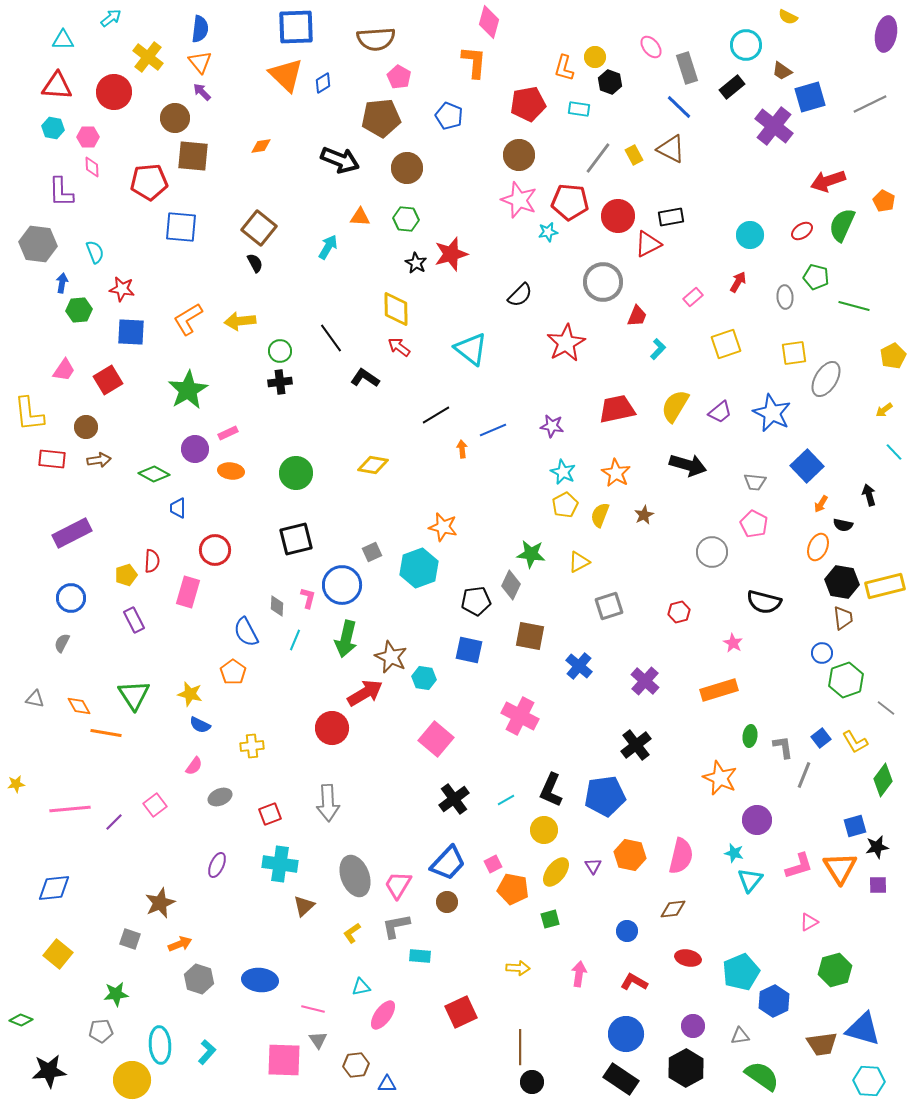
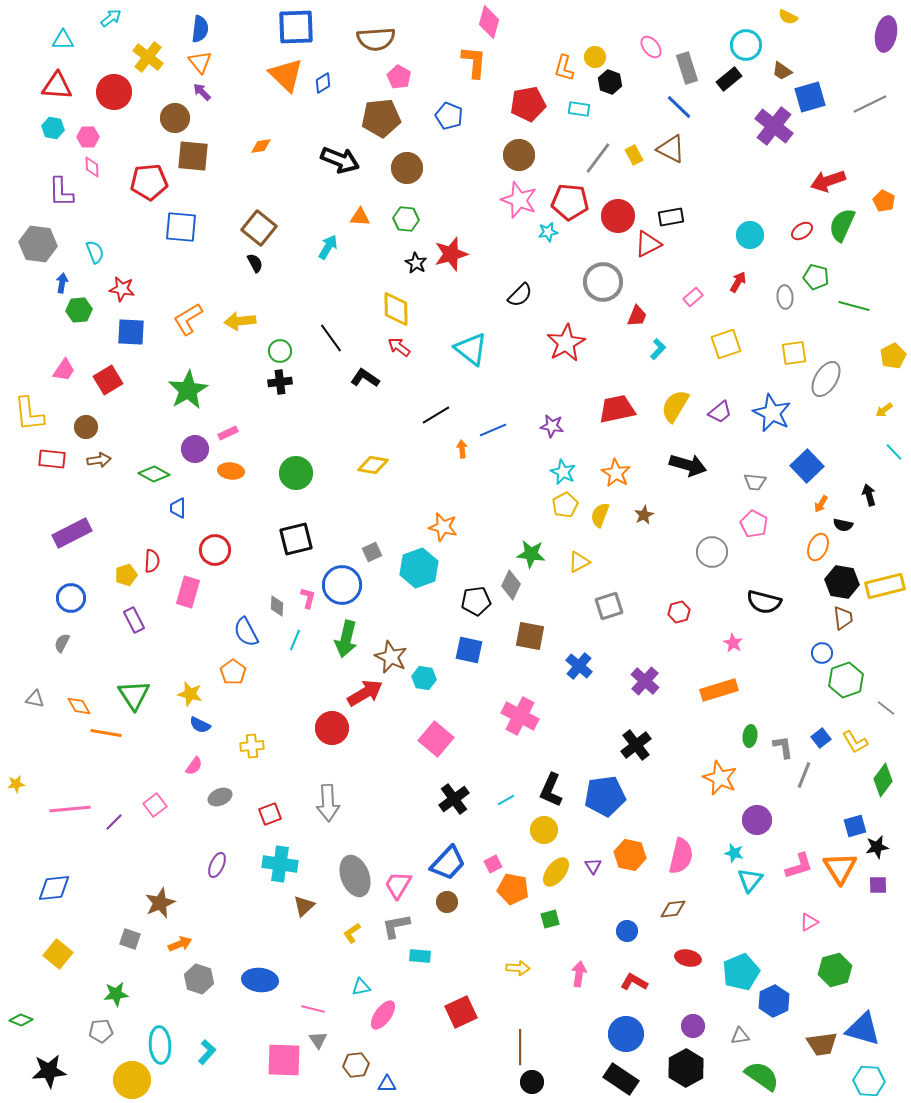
black rectangle at (732, 87): moved 3 px left, 8 px up
